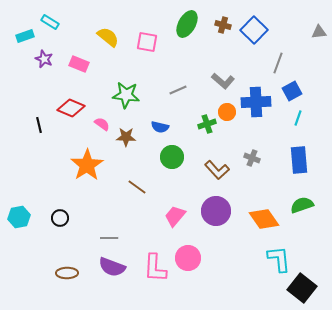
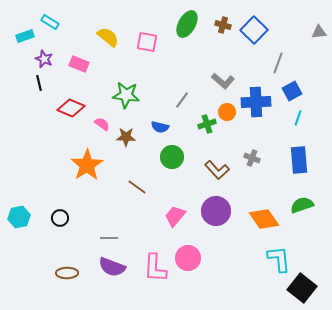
gray line at (178, 90): moved 4 px right, 10 px down; rotated 30 degrees counterclockwise
black line at (39, 125): moved 42 px up
